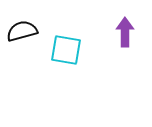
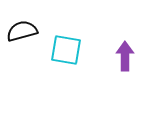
purple arrow: moved 24 px down
